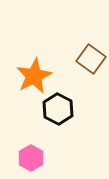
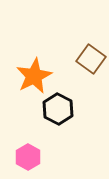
pink hexagon: moved 3 px left, 1 px up
